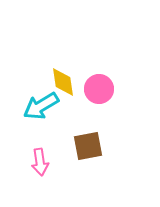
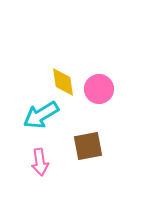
cyan arrow: moved 9 px down
